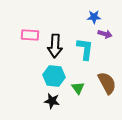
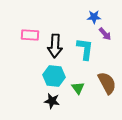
purple arrow: rotated 32 degrees clockwise
